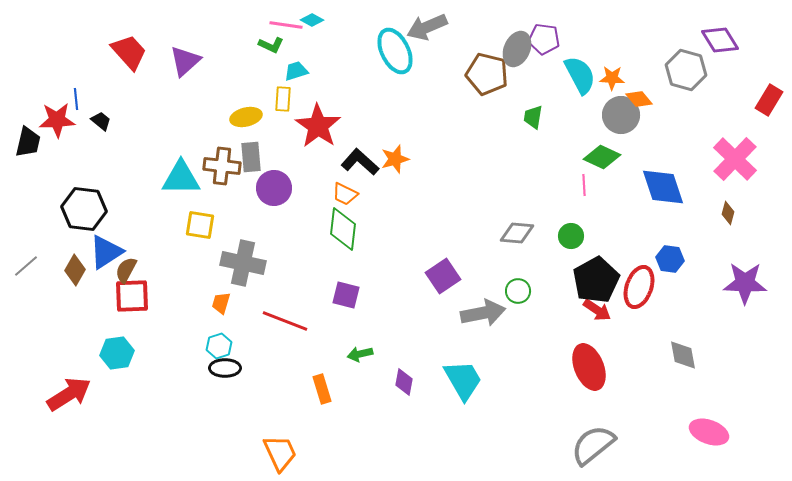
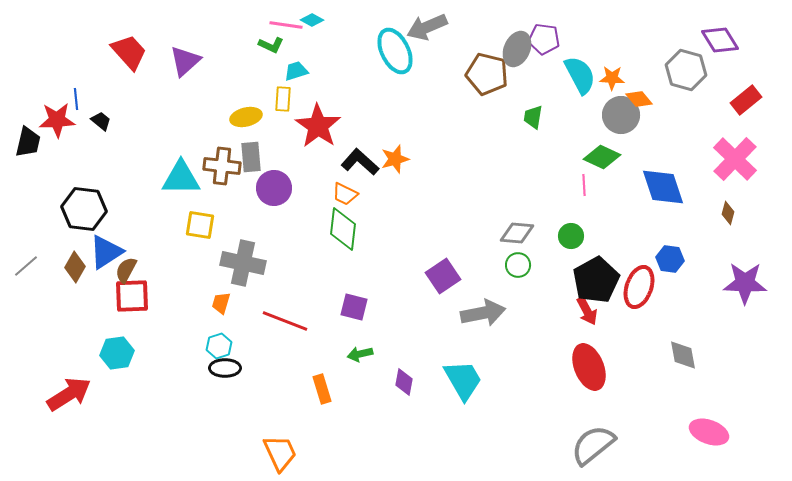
red rectangle at (769, 100): moved 23 px left; rotated 20 degrees clockwise
brown diamond at (75, 270): moved 3 px up
green circle at (518, 291): moved 26 px up
purple square at (346, 295): moved 8 px right, 12 px down
red arrow at (597, 310): moved 10 px left, 1 px down; rotated 28 degrees clockwise
